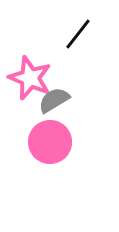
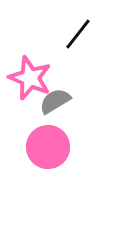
gray semicircle: moved 1 px right, 1 px down
pink circle: moved 2 px left, 5 px down
